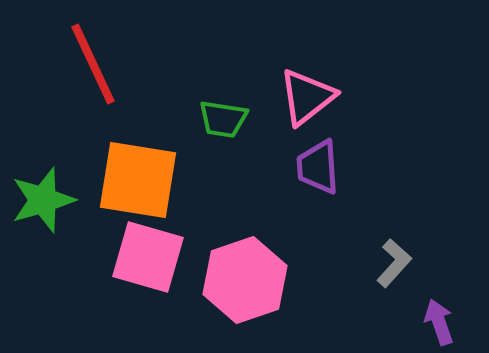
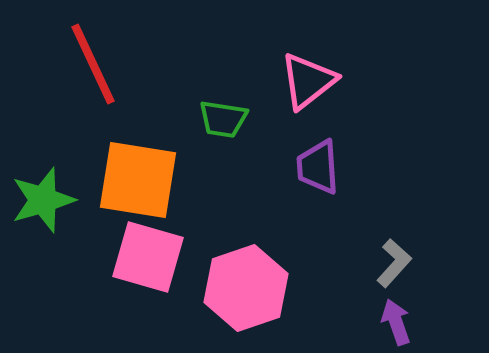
pink triangle: moved 1 px right, 16 px up
pink hexagon: moved 1 px right, 8 px down
purple arrow: moved 43 px left
